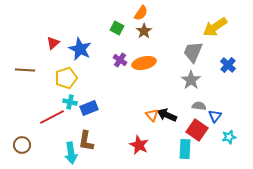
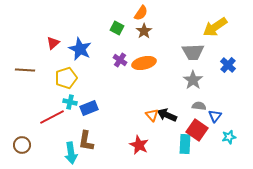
gray trapezoid: rotated 115 degrees counterclockwise
gray star: moved 2 px right
cyan rectangle: moved 5 px up
